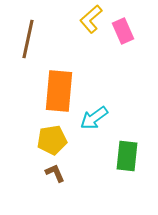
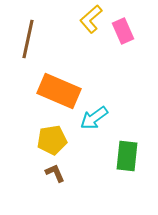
orange rectangle: rotated 72 degrees counterclockwise
